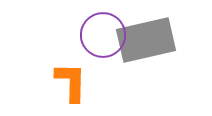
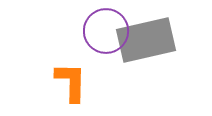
purple circle: moved 3 px right, 4 px up
